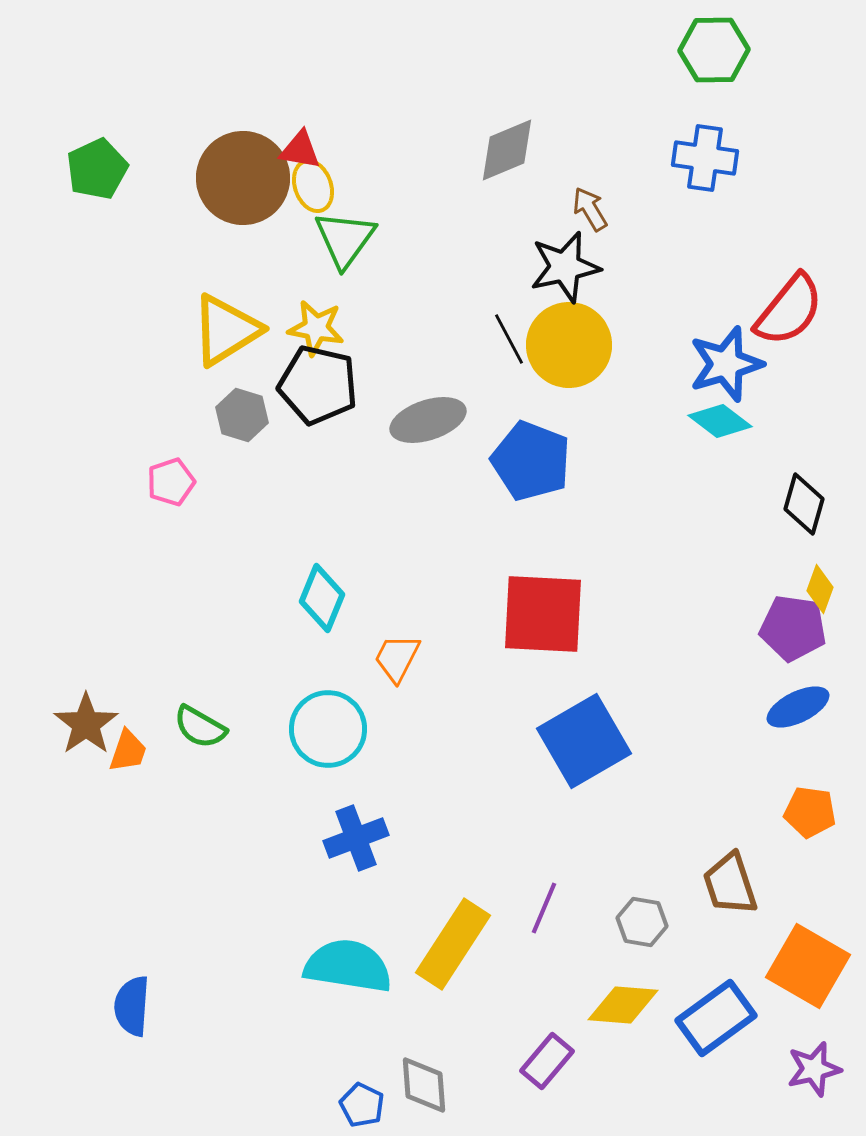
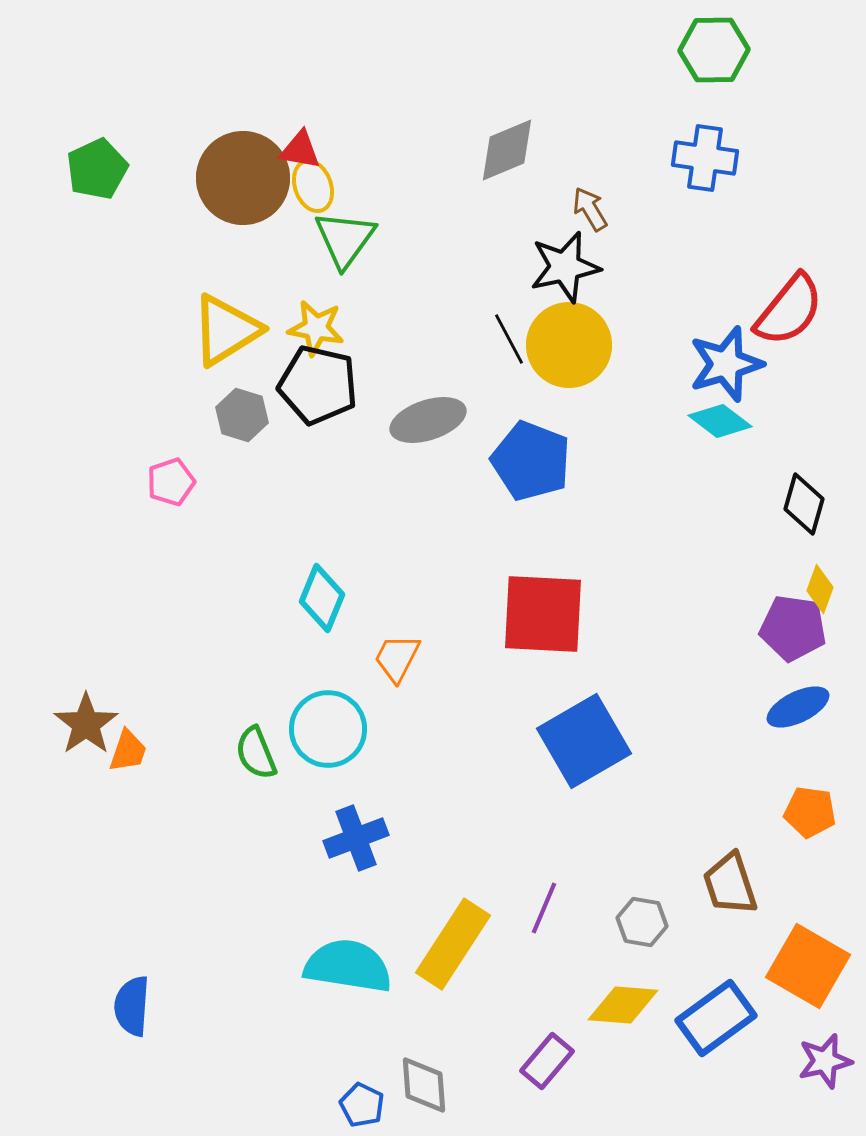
green semicircle at (200, 727): moved 56 px right, 26 px down; rotated 38 degrees clockwise
purple star at (814, 1069): moved 11 px right, 8 px up
